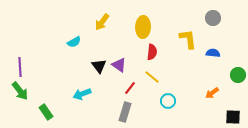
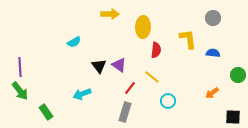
yellow arrow: moved 8 px right, 8 px up; rotated 126 degrees counterclockwise
red semicircle: moved 4 px right, 2 px up
